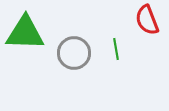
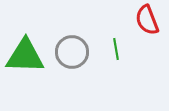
green triangle: moved 23 px down
gray circle: moved 2 px left, 1 px up
